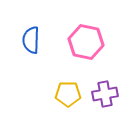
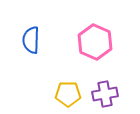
pink hexagon: moved 9 px right; rotated 12 degrees clockwise
